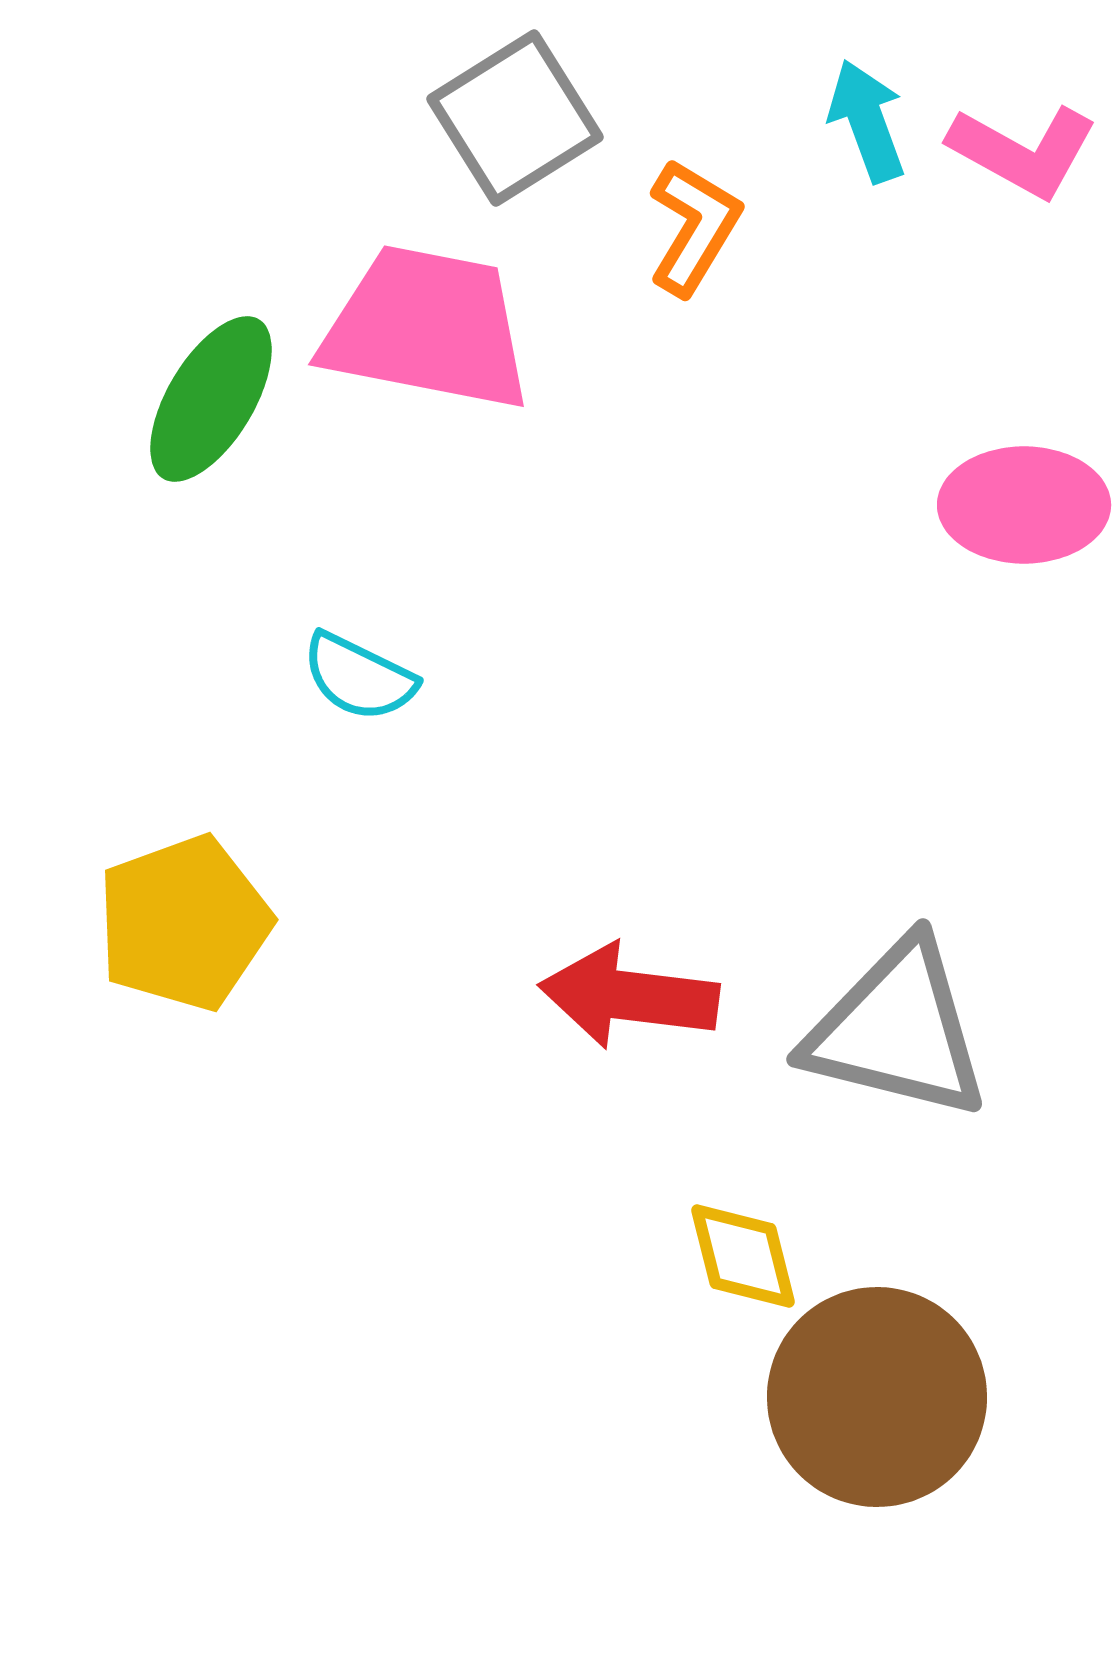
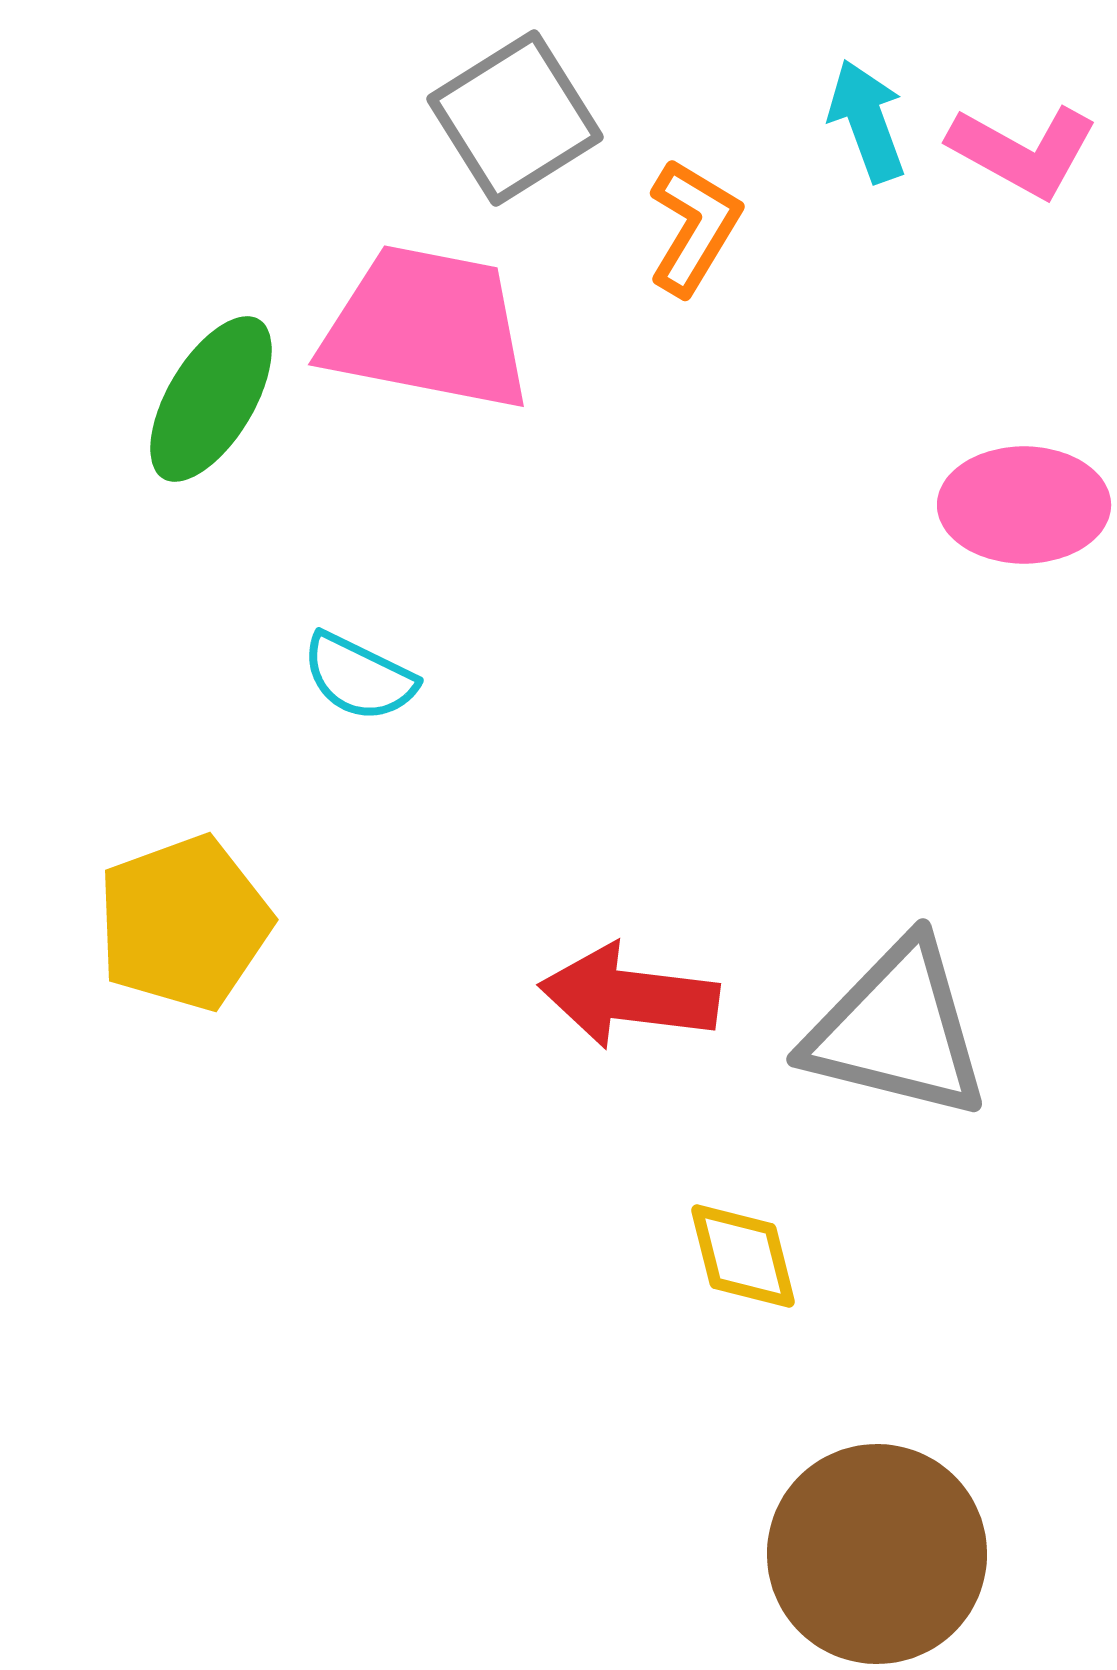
brown circle: moved 157 px down
